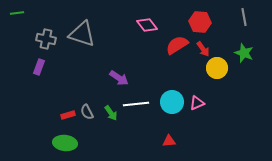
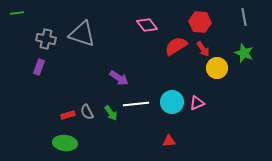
red semicircle: moved 1 px left, 1 px down
